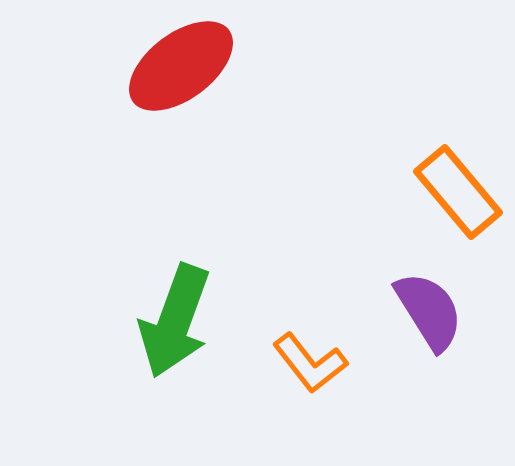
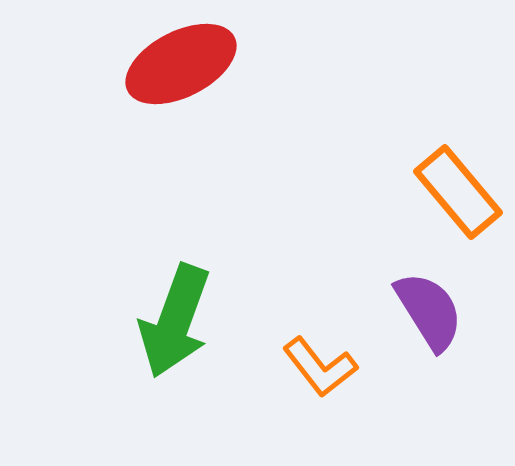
red ellipse: moved 2 px up; rotated 10 degrees clockwise
orange L-shape: moved 10 px right, 4 px down
